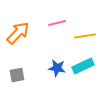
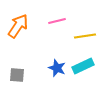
pink line: moved 2 px up
orange arrow: moved 7 px up; rotated 10 degrees counterclockwise
blue star: rotated 12 degrees clockwise
gray square: rotated 14 degrees clockwise
